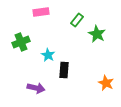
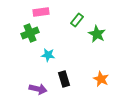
green cross: moved 9 px right, 9 px up
cyan star: rotated 24 degrees counterclockwise
black rectangle: moved 9 px down; rotated 21 degrees counterclockwise
orange star: moved 5 px left, 4 px up
purple arrow: moved 2 px right, 1 px down
